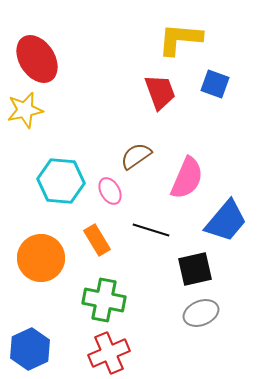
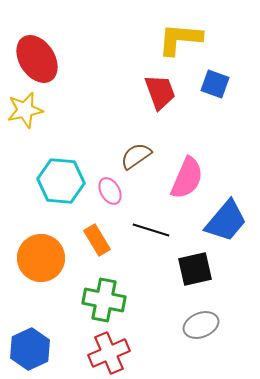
gray ellipse: moved 12 px down
